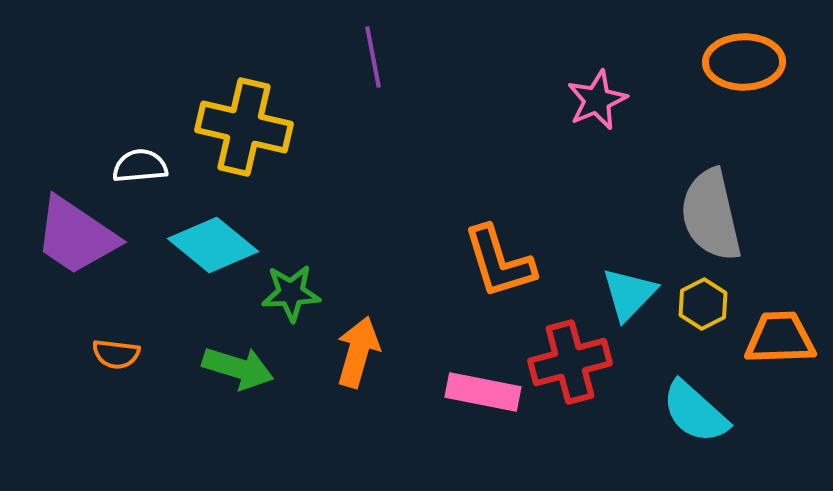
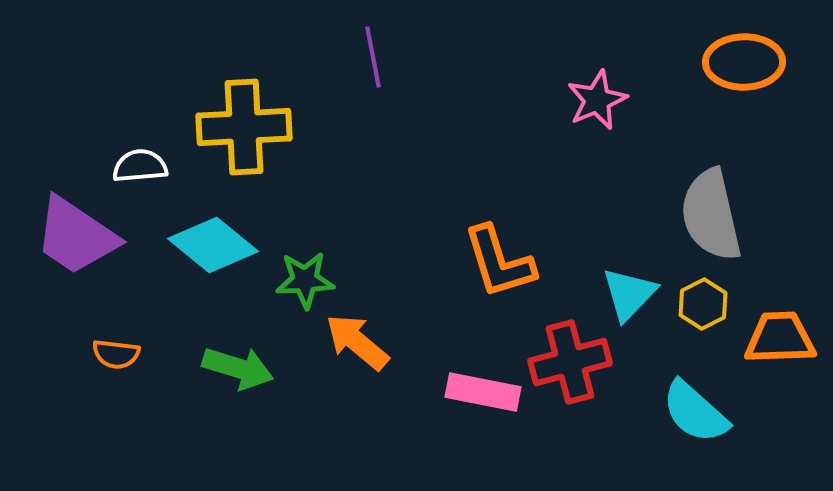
yellow cross: rotated 16 degrees counterclockwise
green star: moved 14 px right, 13 px up
orange arrow: moved 1 px left, 10 px up; rotated 66 degrees counterclockwise
